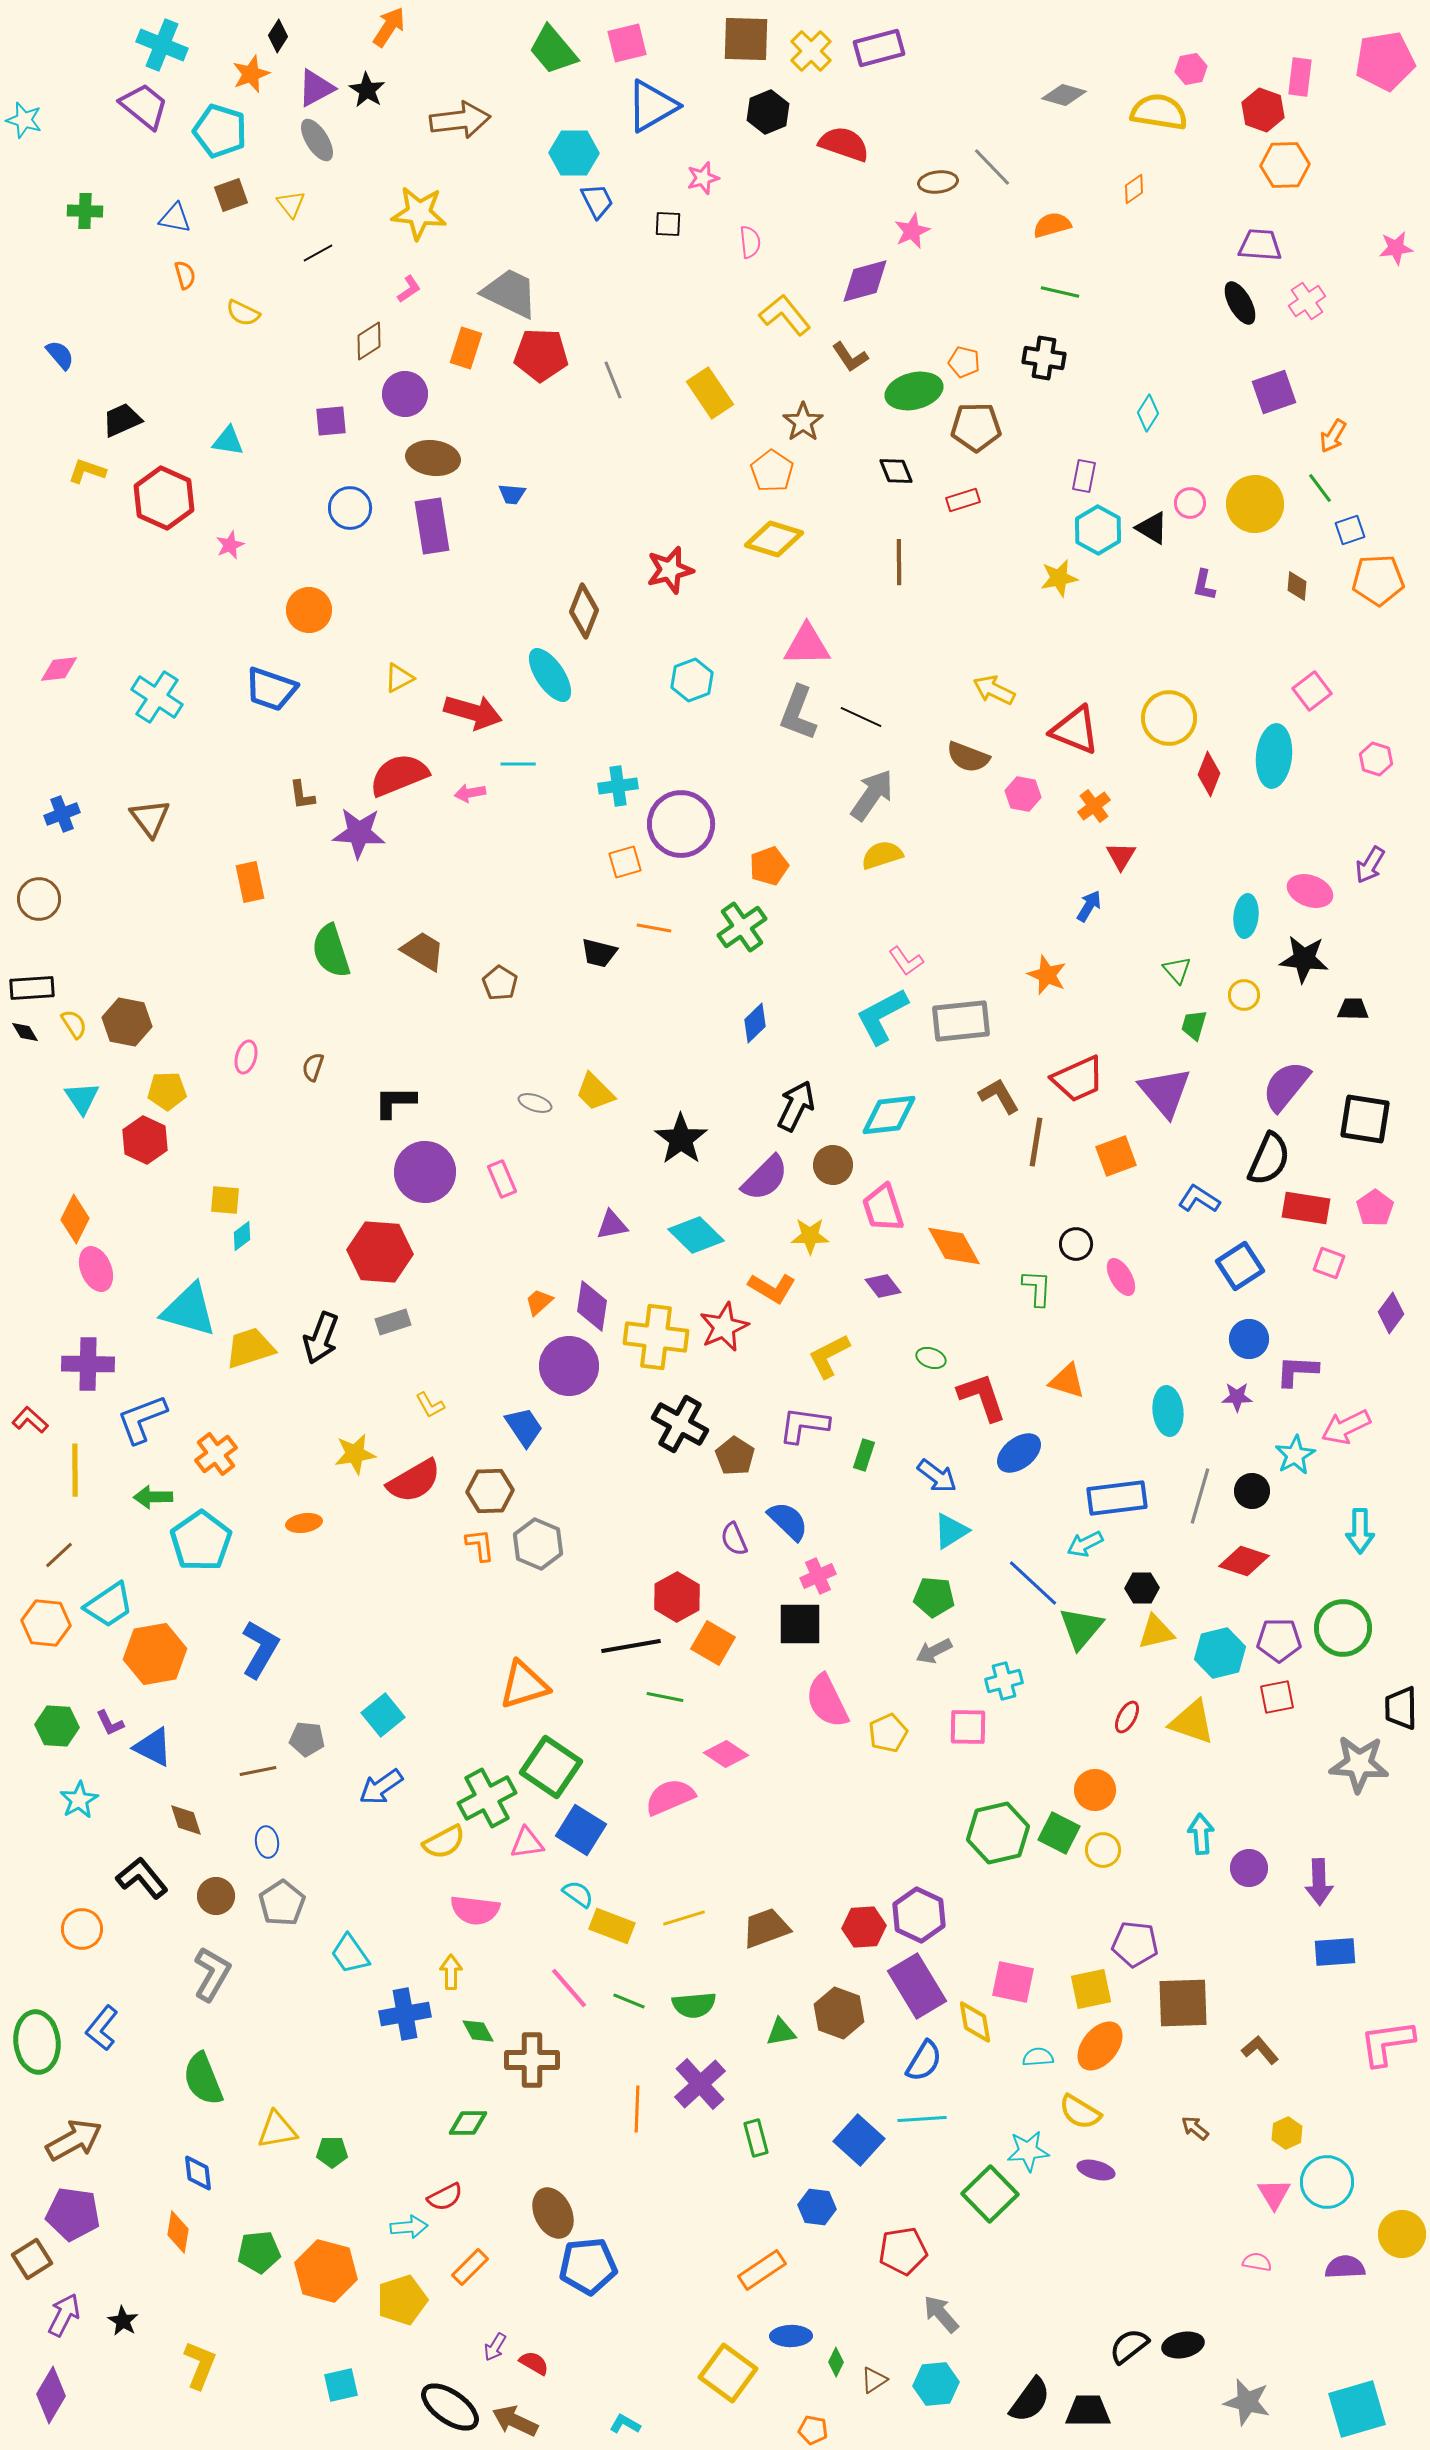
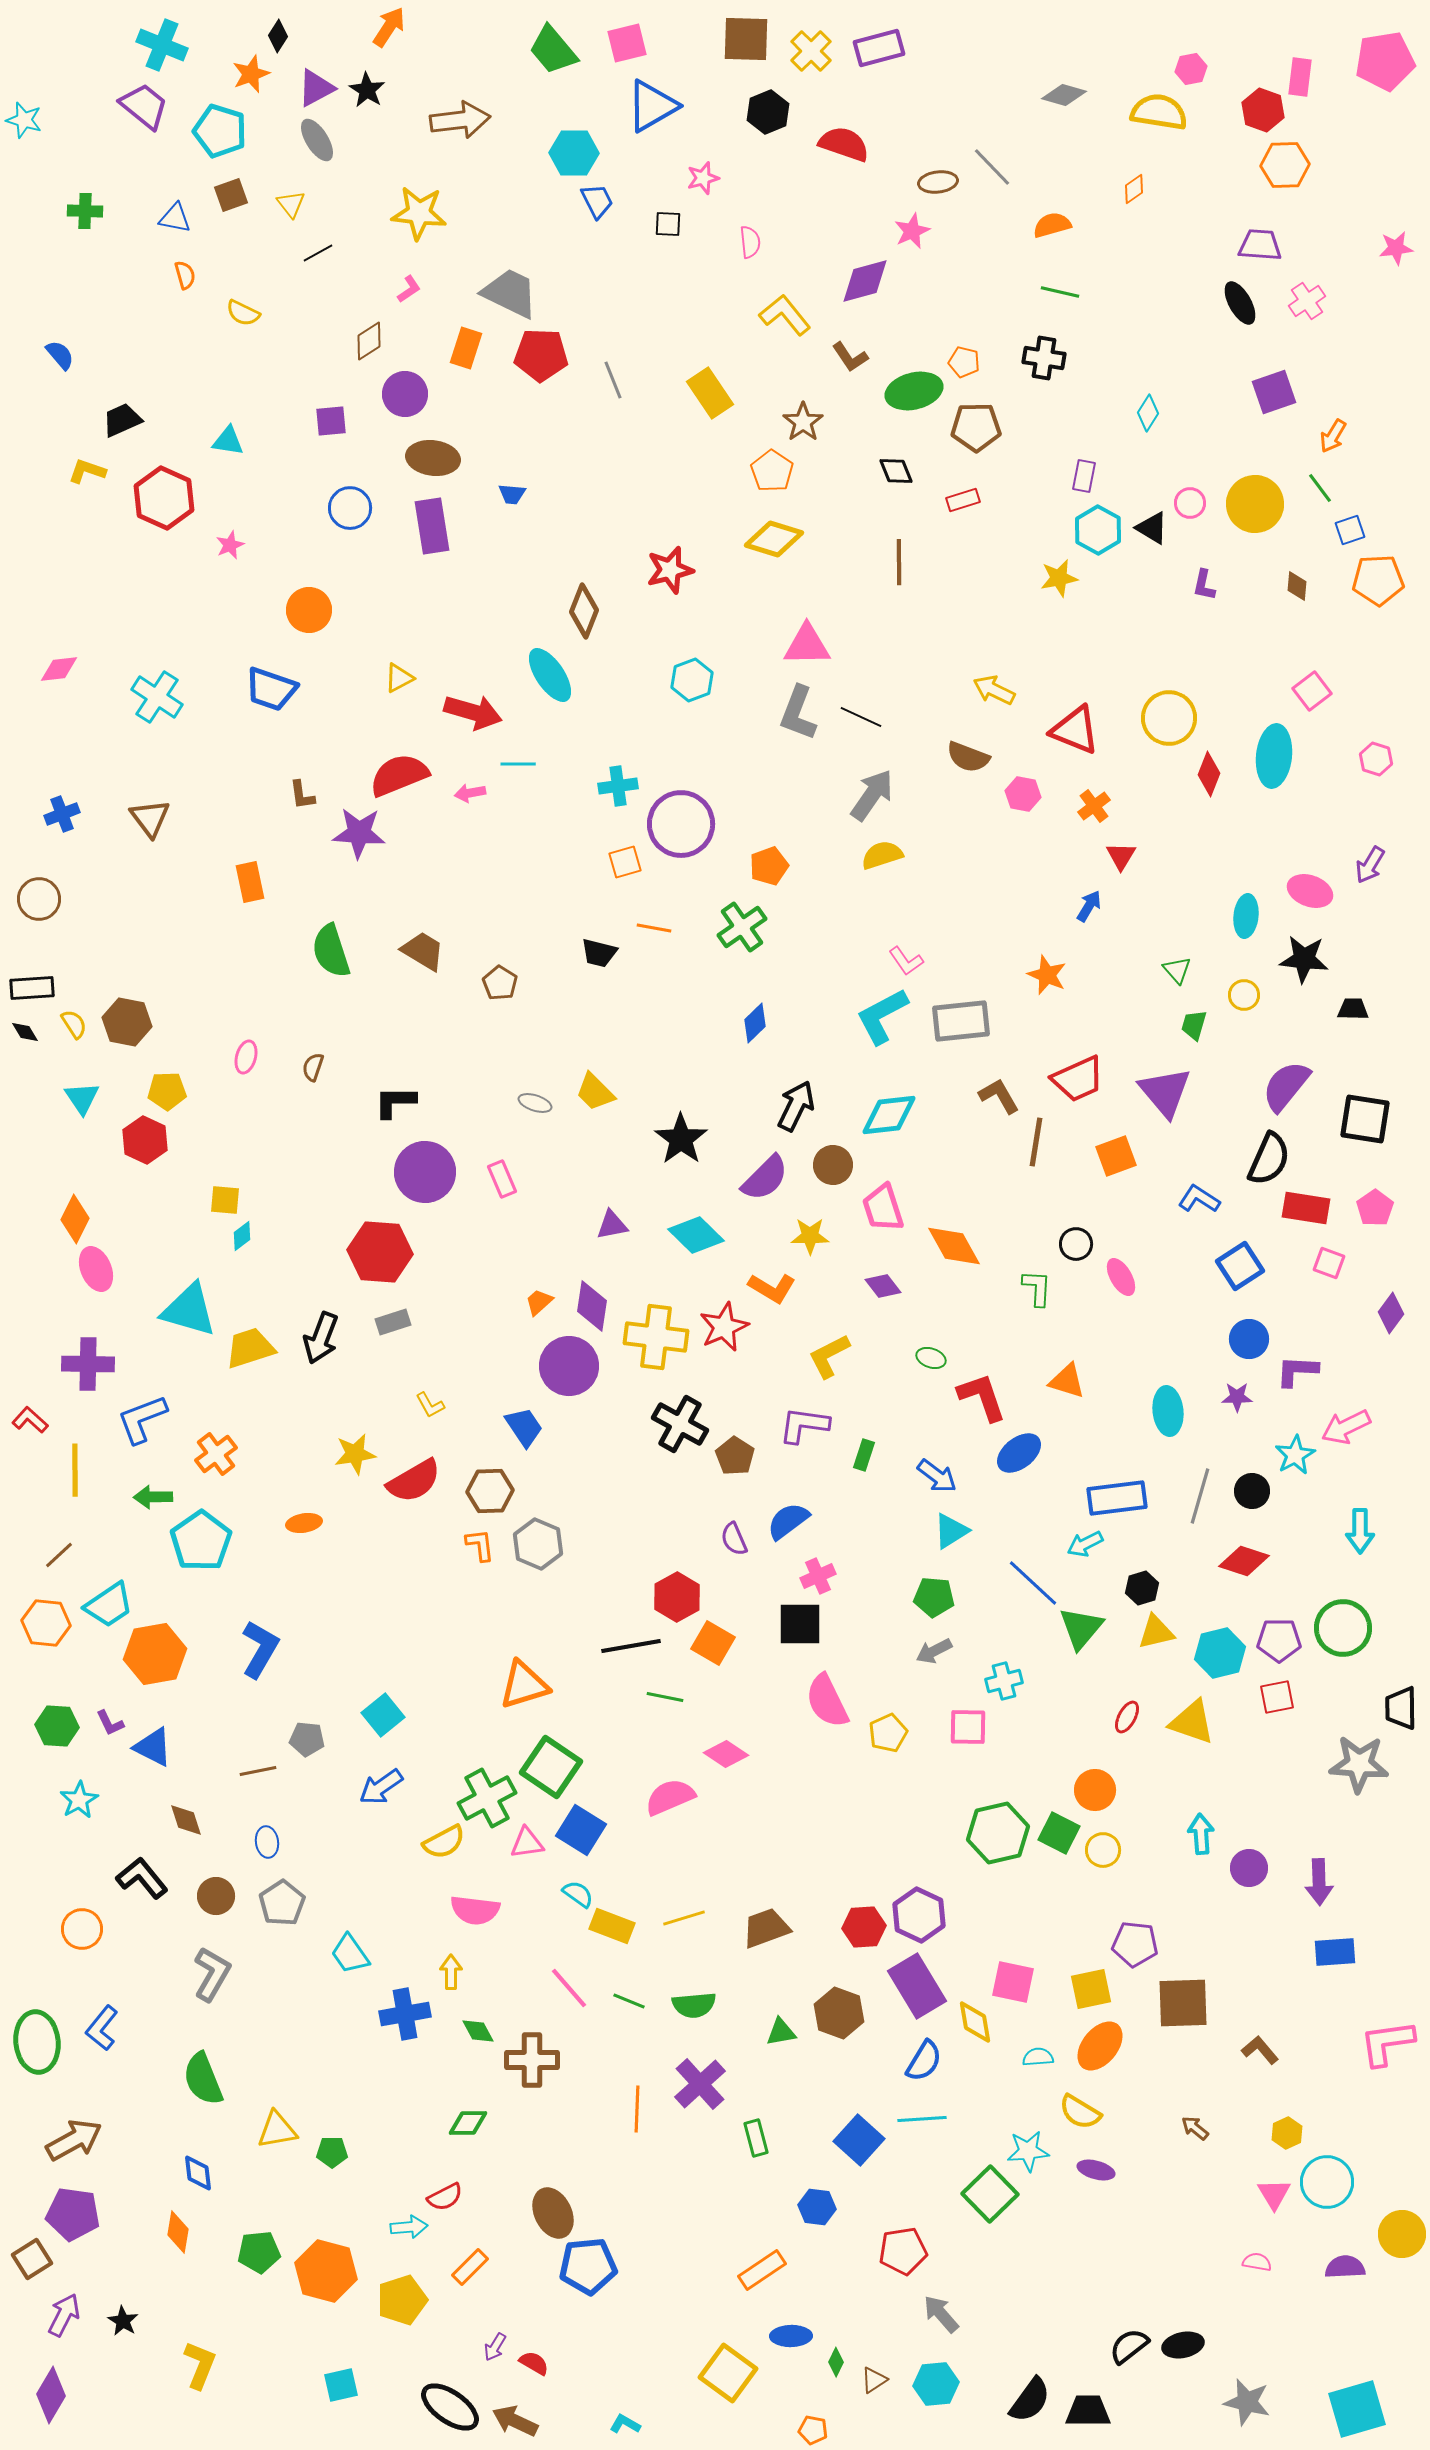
blue semicircle at (788, 1521): rotated 81 degrees counterclockwise
black hexagon at (1142, 1588): rotated 16 degrees counterclockwise
